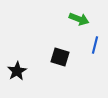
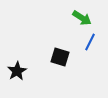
green arrow: moved 3 px right, 1 px up; rotated 12 degrees clockwise
blue line: moved 5 px left, 3 px up; rotated 12 degrees clockwise
